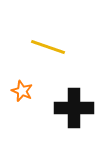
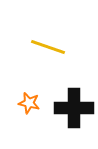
orange star: moved 7 px right, 12 px down; rotated 10 degrees counterclockwise
